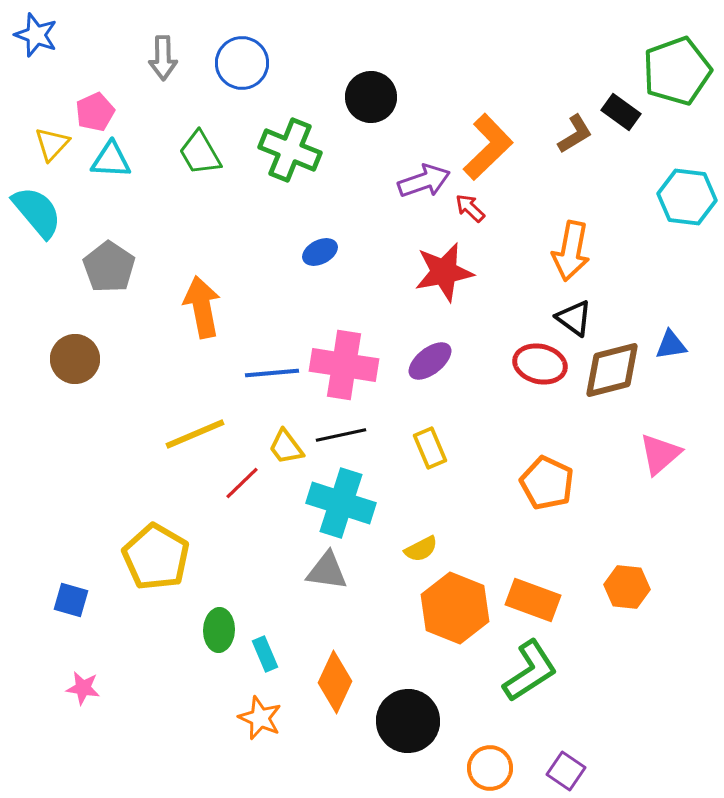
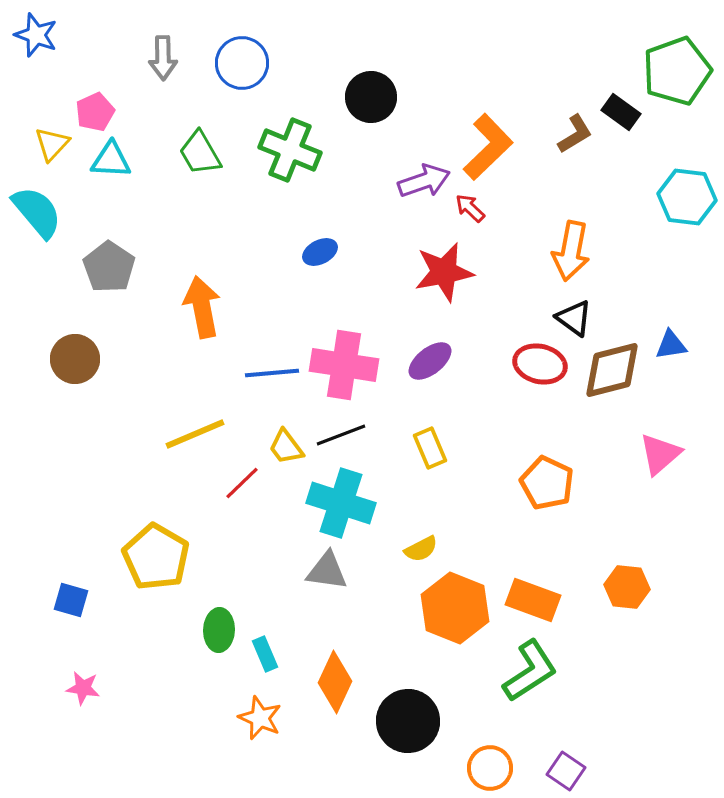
black line at (341, 435): rotated 9 degrees counterclockwise
